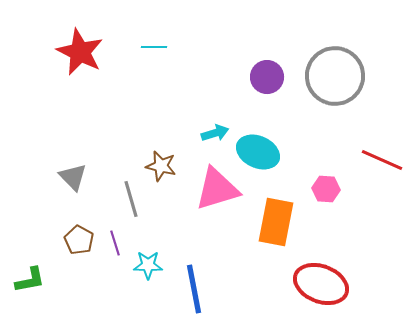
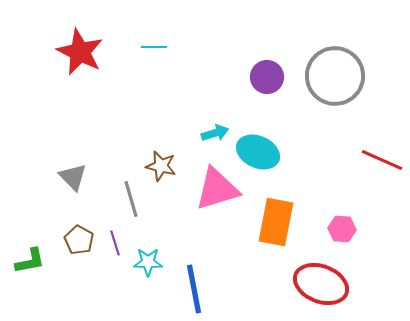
pink hexagon: moved 16 px right, 40 px down
cyan star: moved 3 px up
green L-shape: moved 19 px up
